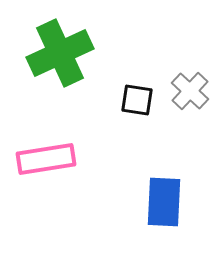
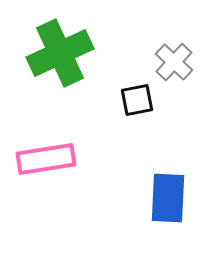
gray cross: moved 16 px left, 29 px up
black square: rotated 20 degrees counterclockwise
blue rectangle: moved 4 px right, 4 px up
